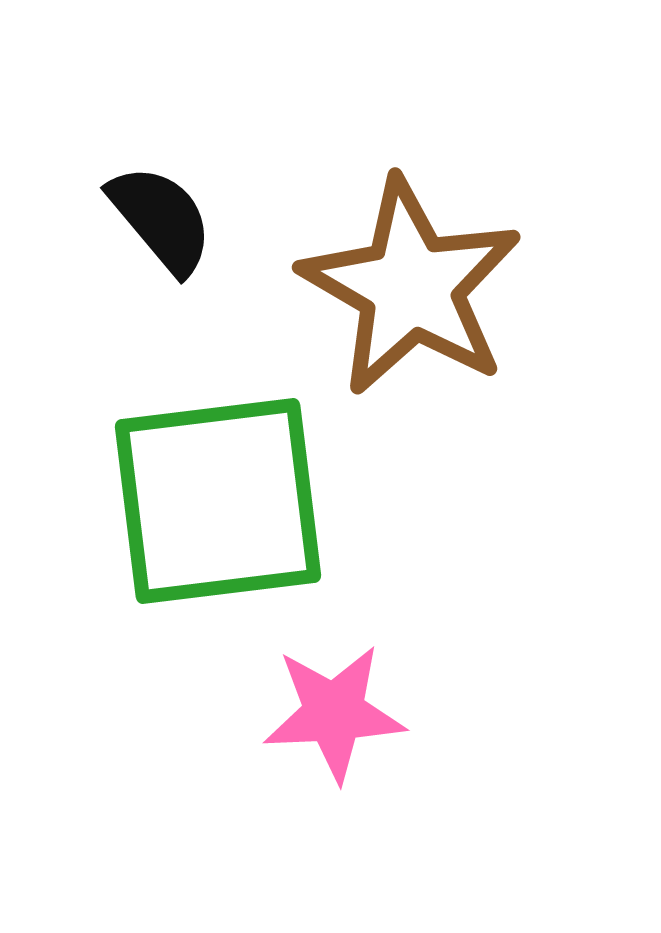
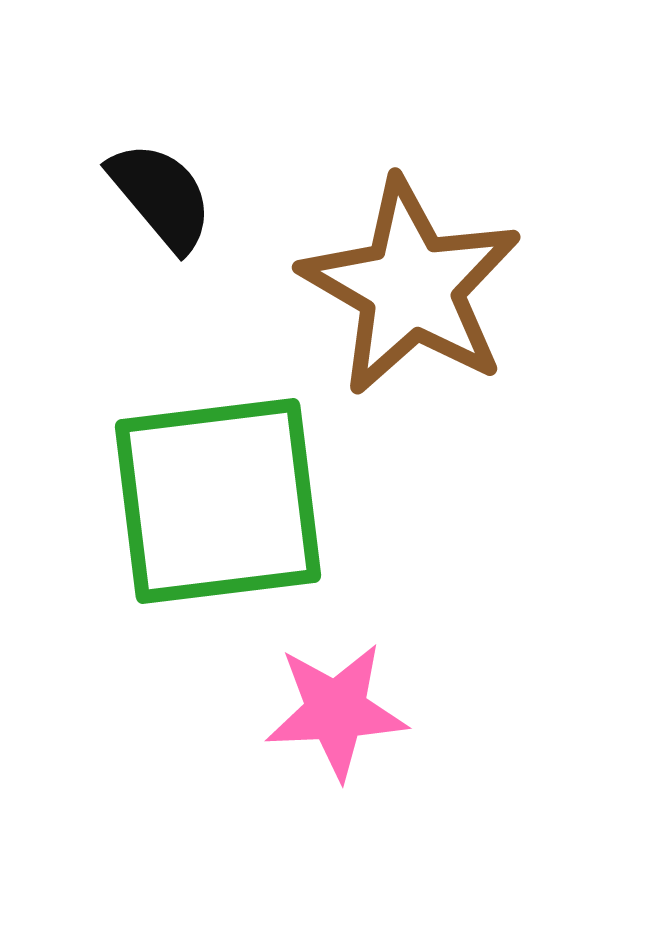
black semicircle: moved 23 px up
pink star: moved 2 px right, 2 px up
